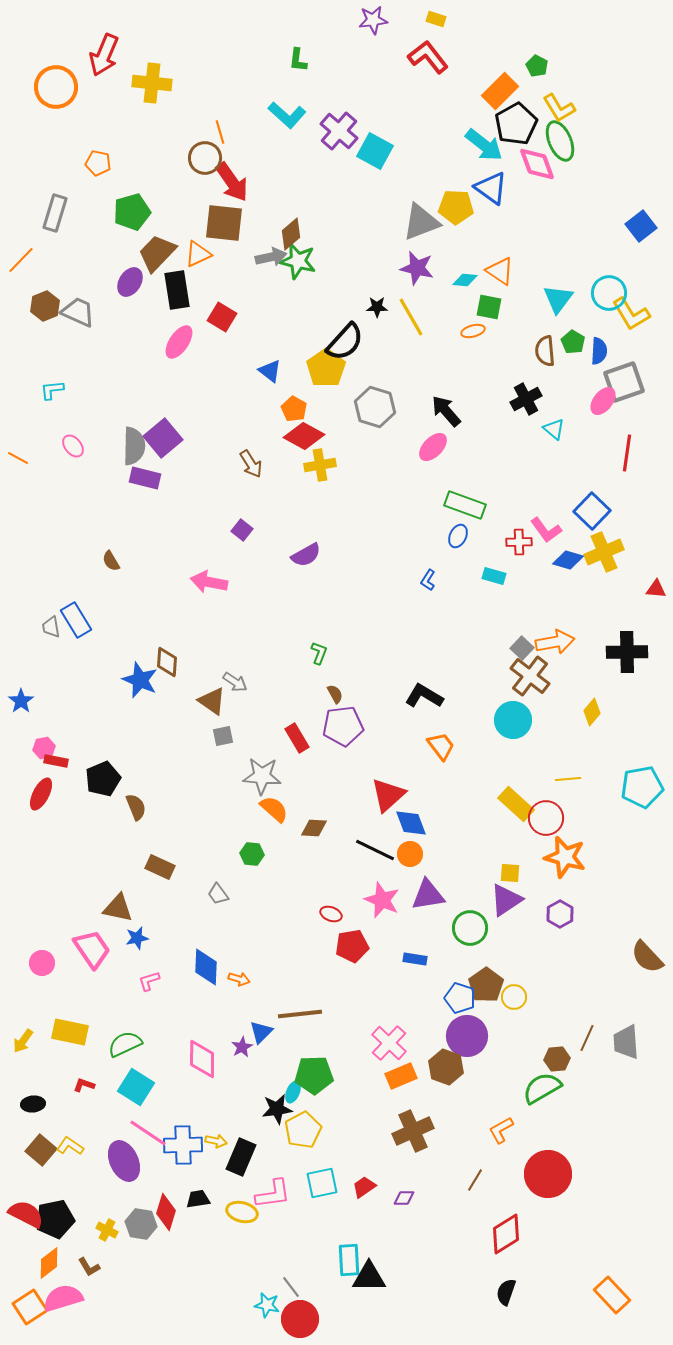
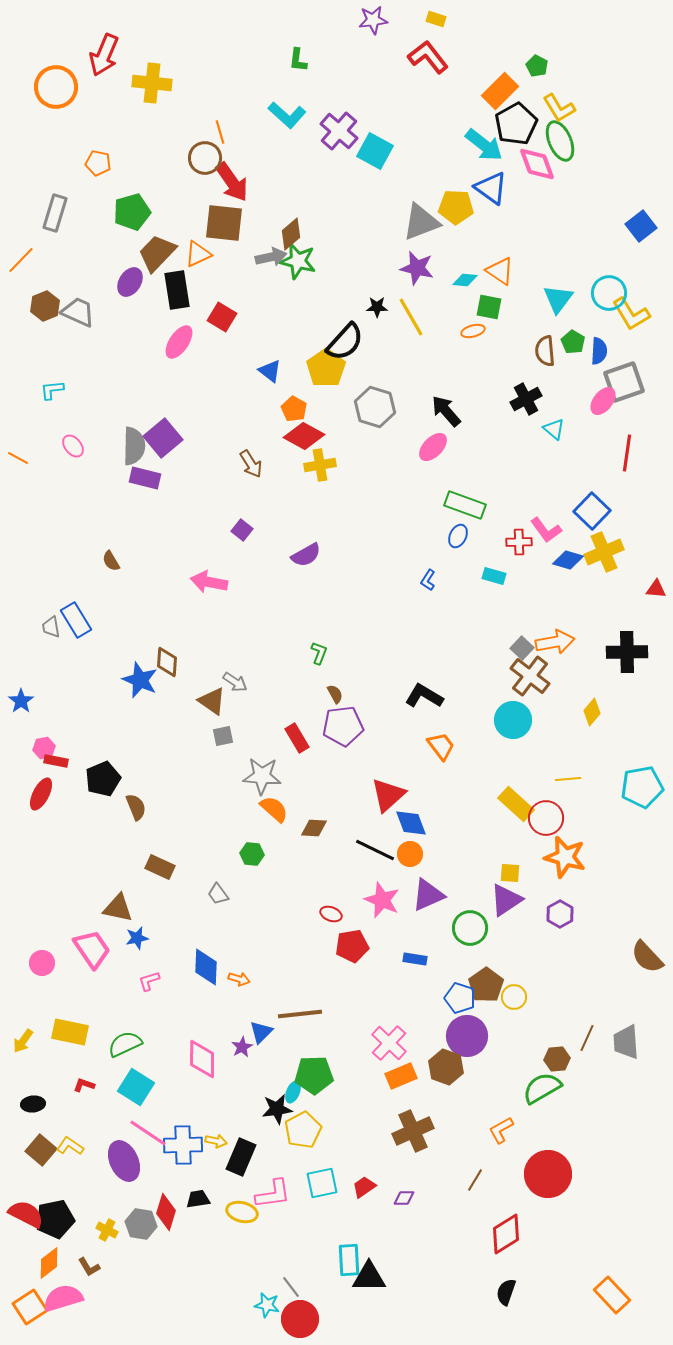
purple triangle at (428, 895): rotated 15 degrees counterclockwise
